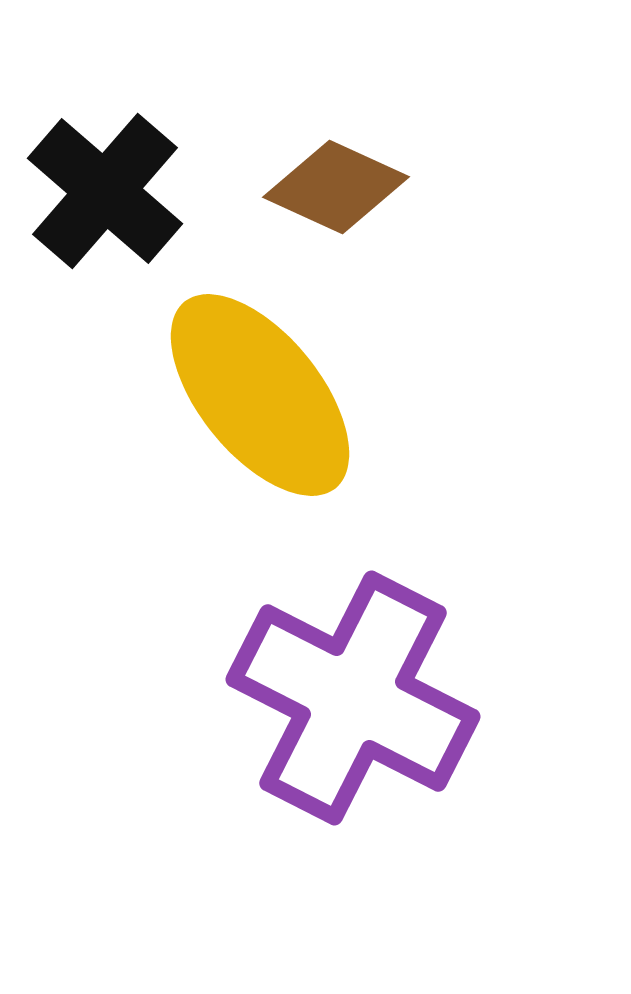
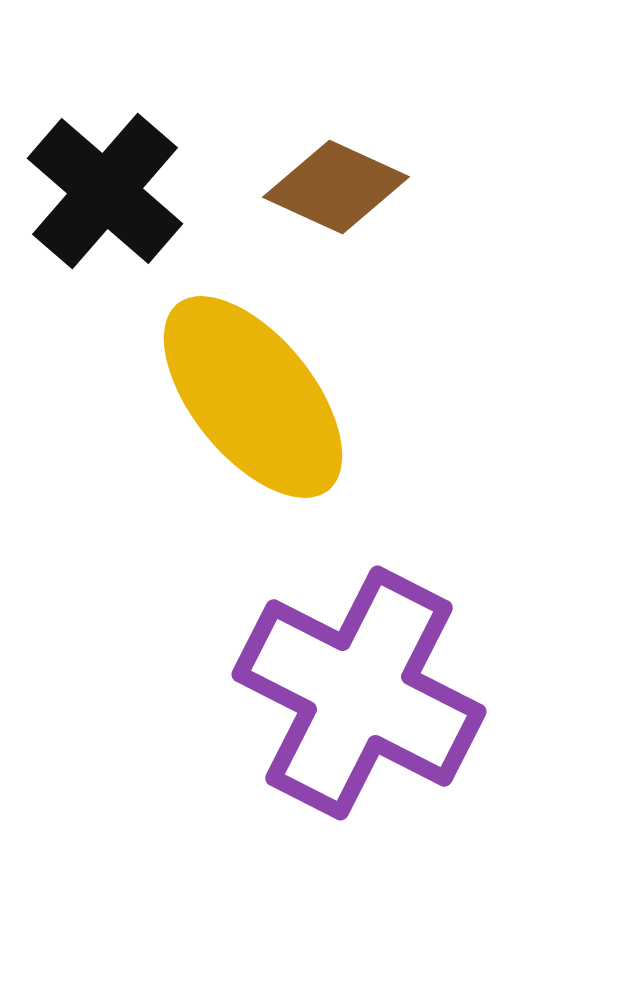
yellow ellipse: moved 7 px left, 2 px down
purple cross: moved 6 px right, 5 px up
